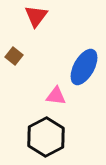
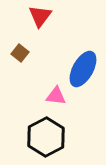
red triangle: moved 4 px right
brown square: moved 6 px right, 3 px up
blue ellipse: moved 1 px left, 2 px down
